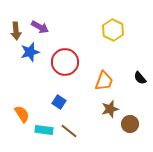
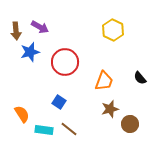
brown line: moved 2 px up
